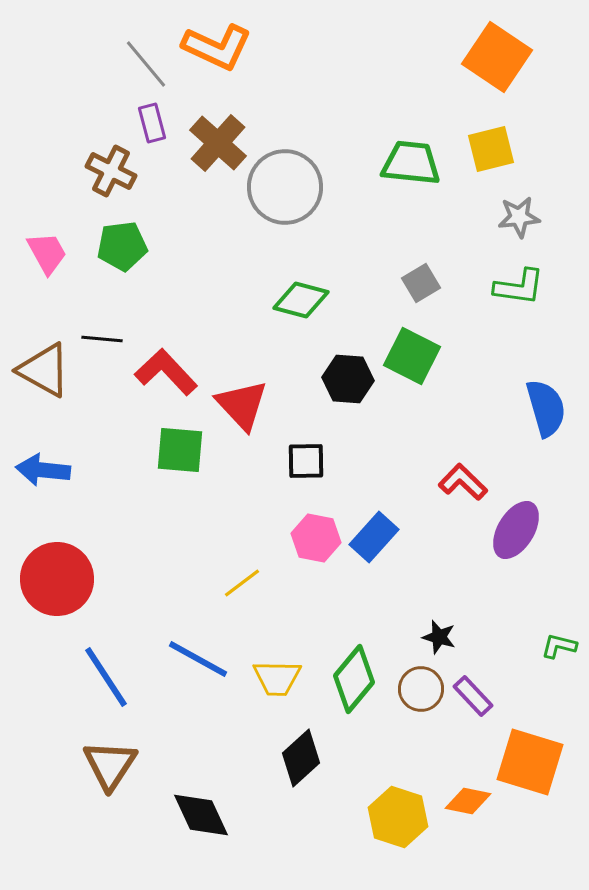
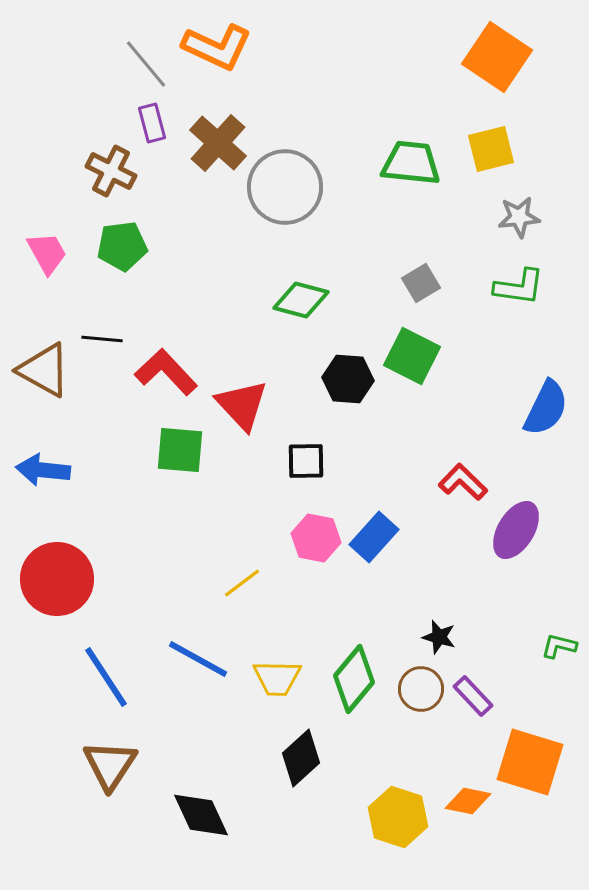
blue semicircle at (546, 408): rotated 42 degrees clockwise
